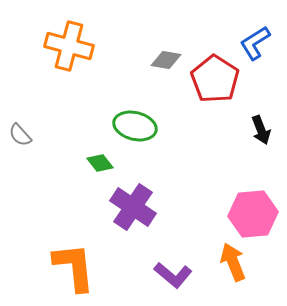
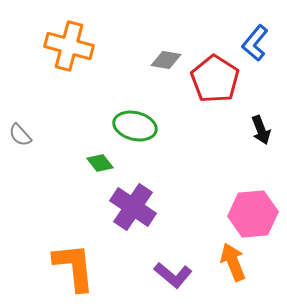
blue L-shape: rotated 18 degrees counterclockwise
